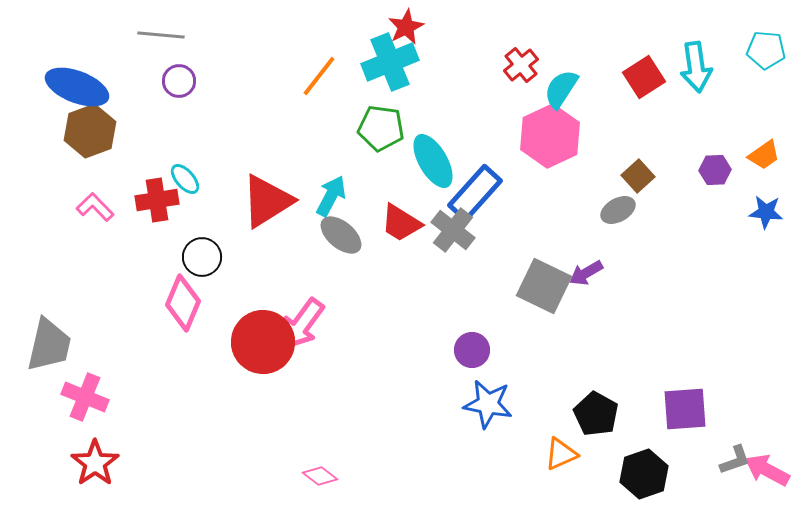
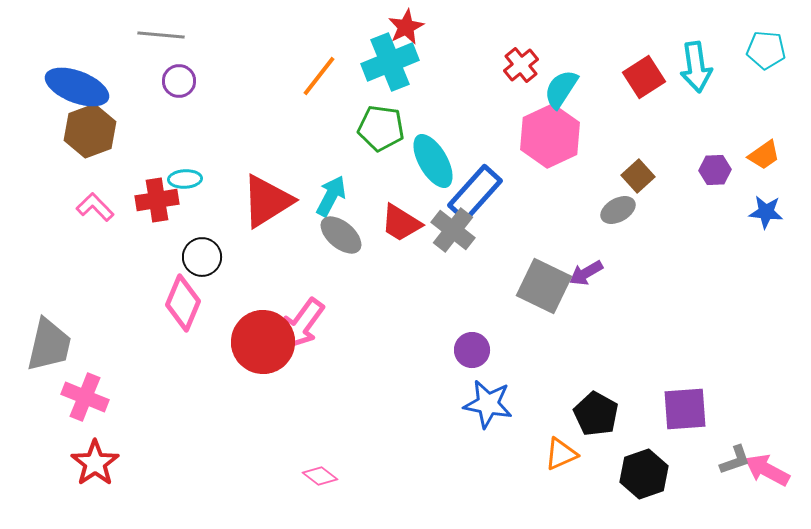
cyan ellipse at (185, 179): rotated 52 degrees counterclockwise
